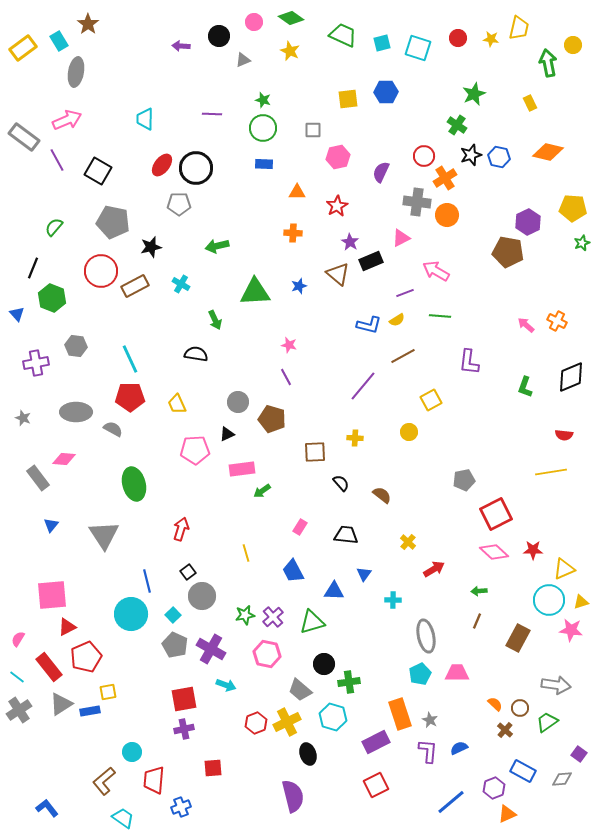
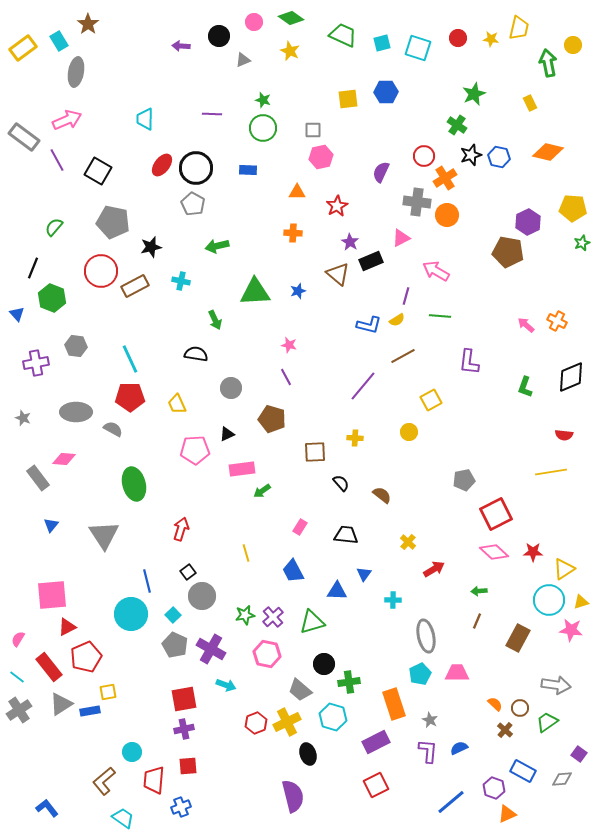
pink hexagon at (338, 157): moved 17 px left
blue rectangle at (264, 164): moved 16 px left, 6 px down
gray pentagon at (179, 204): moved 14 px right; rotated 30 degrees clockwise
cyan cross at (181, 284): moved 3 px up; rotated 18 degrees counterclockwise
blue star at (299, 286): moved 1 px left, 5 px down
purple line at (405, 293): moved 1 px right, 3 px down; rotated 54 degrees counterclockwise
gray circle at (238, 402): moved 7 px left, 14 px up
red star at (533, 550): moved 2 px down
yellow triangle at (564, 569): rotated 10 degrees counterclockwise
blue triangle at (334, 591): moved 3 px right
orange rectangle at (400, 714): moved 6 px left, 10 px up
red square at (213, 768): moved 25 px left, 2 px up
purple hexagon at (494, 788): rotated 20 degrees counterclockwise
